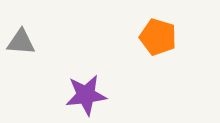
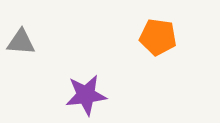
orange pentagon: rotated 9 degrees counterclockwise
